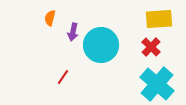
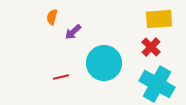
orange semicircle: moved 2 px right, 1 px up
purple arrow: rotated 36 degrees clockwise
cyan circle: moved 3 px right, 18 px down
red line: moved 2 px left; rotated 42 degrees clockwise
cyan cross: rotated 12 degrees counterclockwise
